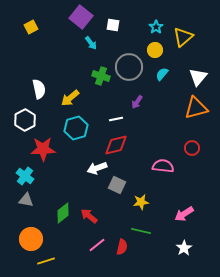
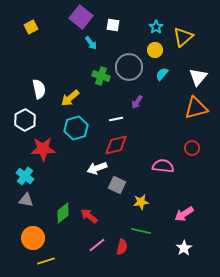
orange circle: moved 2 px right, 1 px up
